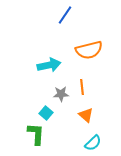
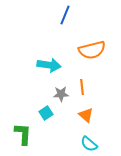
blue line: rotated 12 degrees counterclockwise
orange semicircle: moved 3 px right
cyan arrow: rotated 20 degrees clockwise
cyan square: rotated 16 degrees clockwise
green L-shape: moved 13 px left
cyan semicircle: moved 4 px left, 1 px down; rotated 84 degrees clockwise
